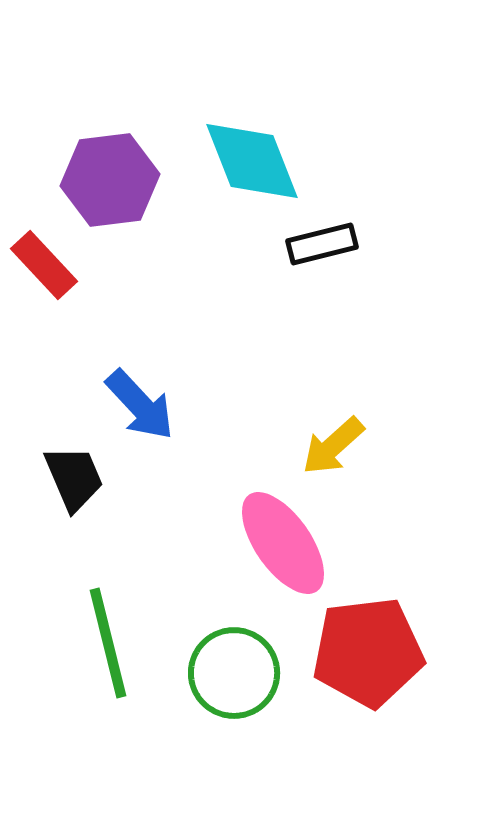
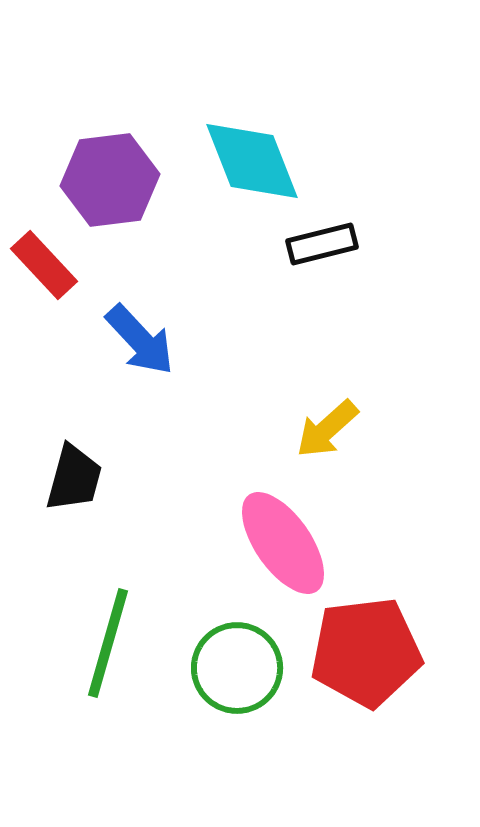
blue arrow: moved 65 px up
yellow arrow: moved 6 px left, 17 px up
black trapezoid: rotated 38 degrees clockwise
green line: rotated 30 degrees clockwise
red pentagon: moved 2 px left
green circle: moved 3 px right, 5 px up
